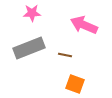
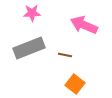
orange square: rotated 18 degrees clockwise
